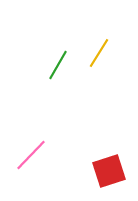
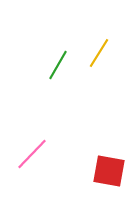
pink line: moved 1 px right, 1 px up
red square: rotated 28 degrees clockwise
